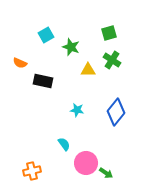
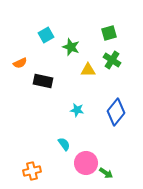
orange semicircle: rotated 48 degrees counterclockwise
